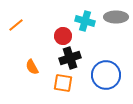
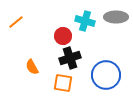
orange line: moved 3 px up
